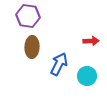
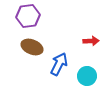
purple hexagon: rotated 15 degrees counterclockwise
brown ellipse: rotated 70 degrees counterclockwise
